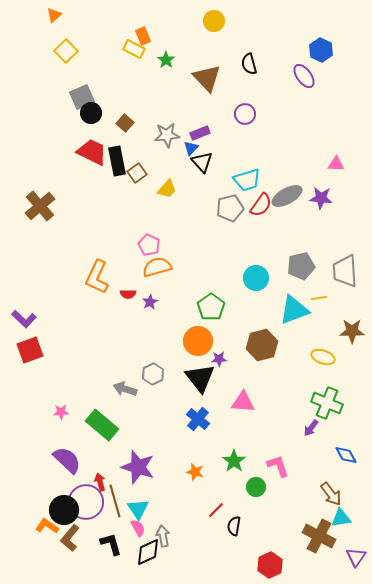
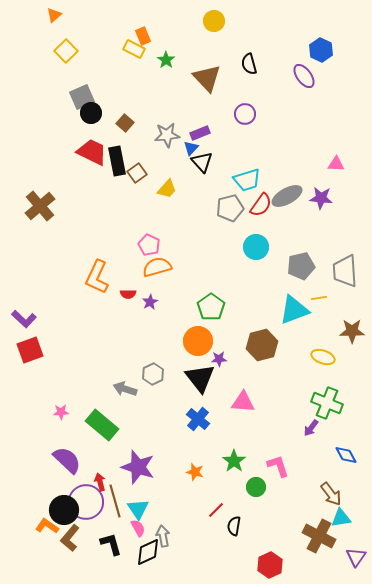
cyan circle at (256, 278): moved 31 px up
